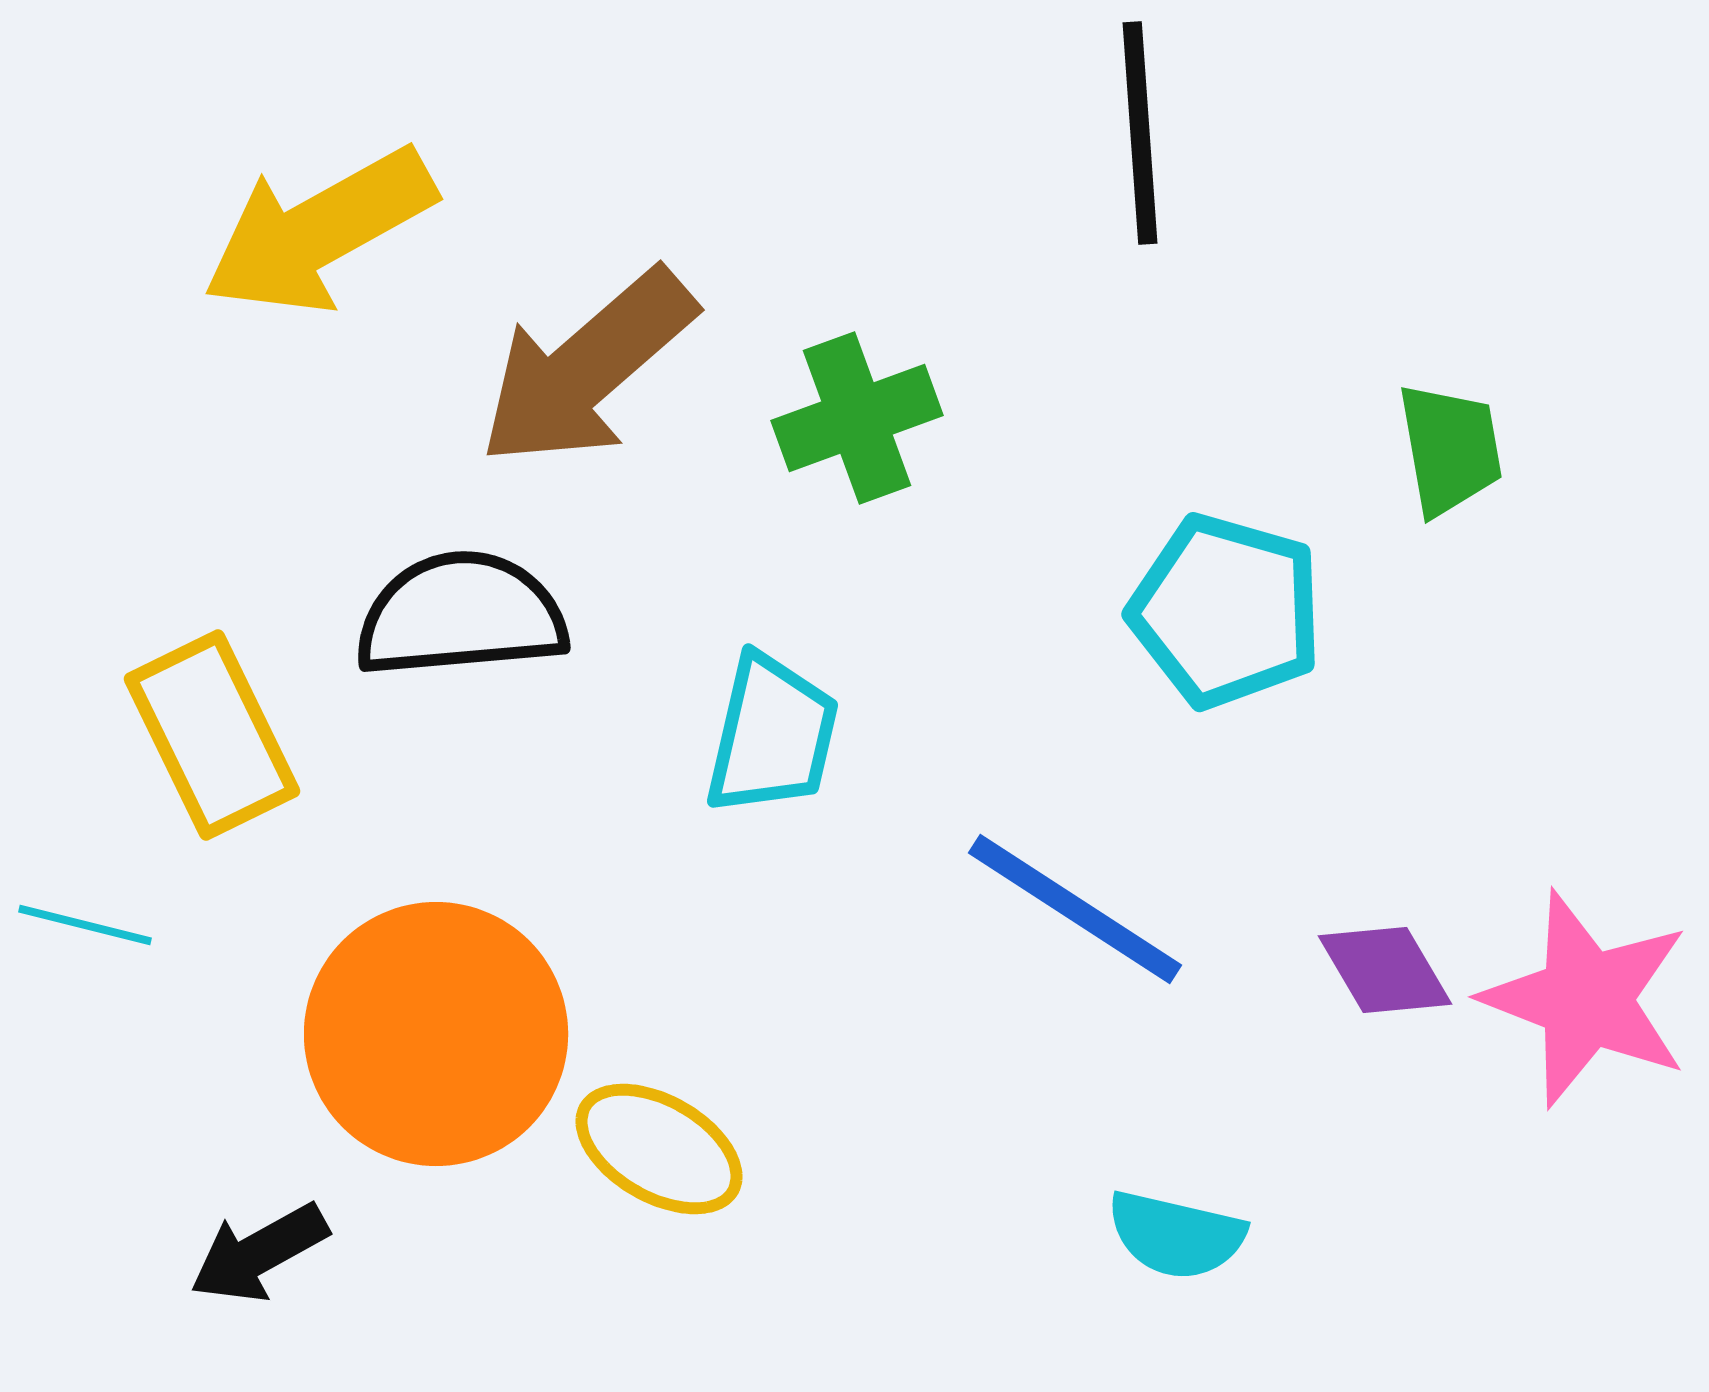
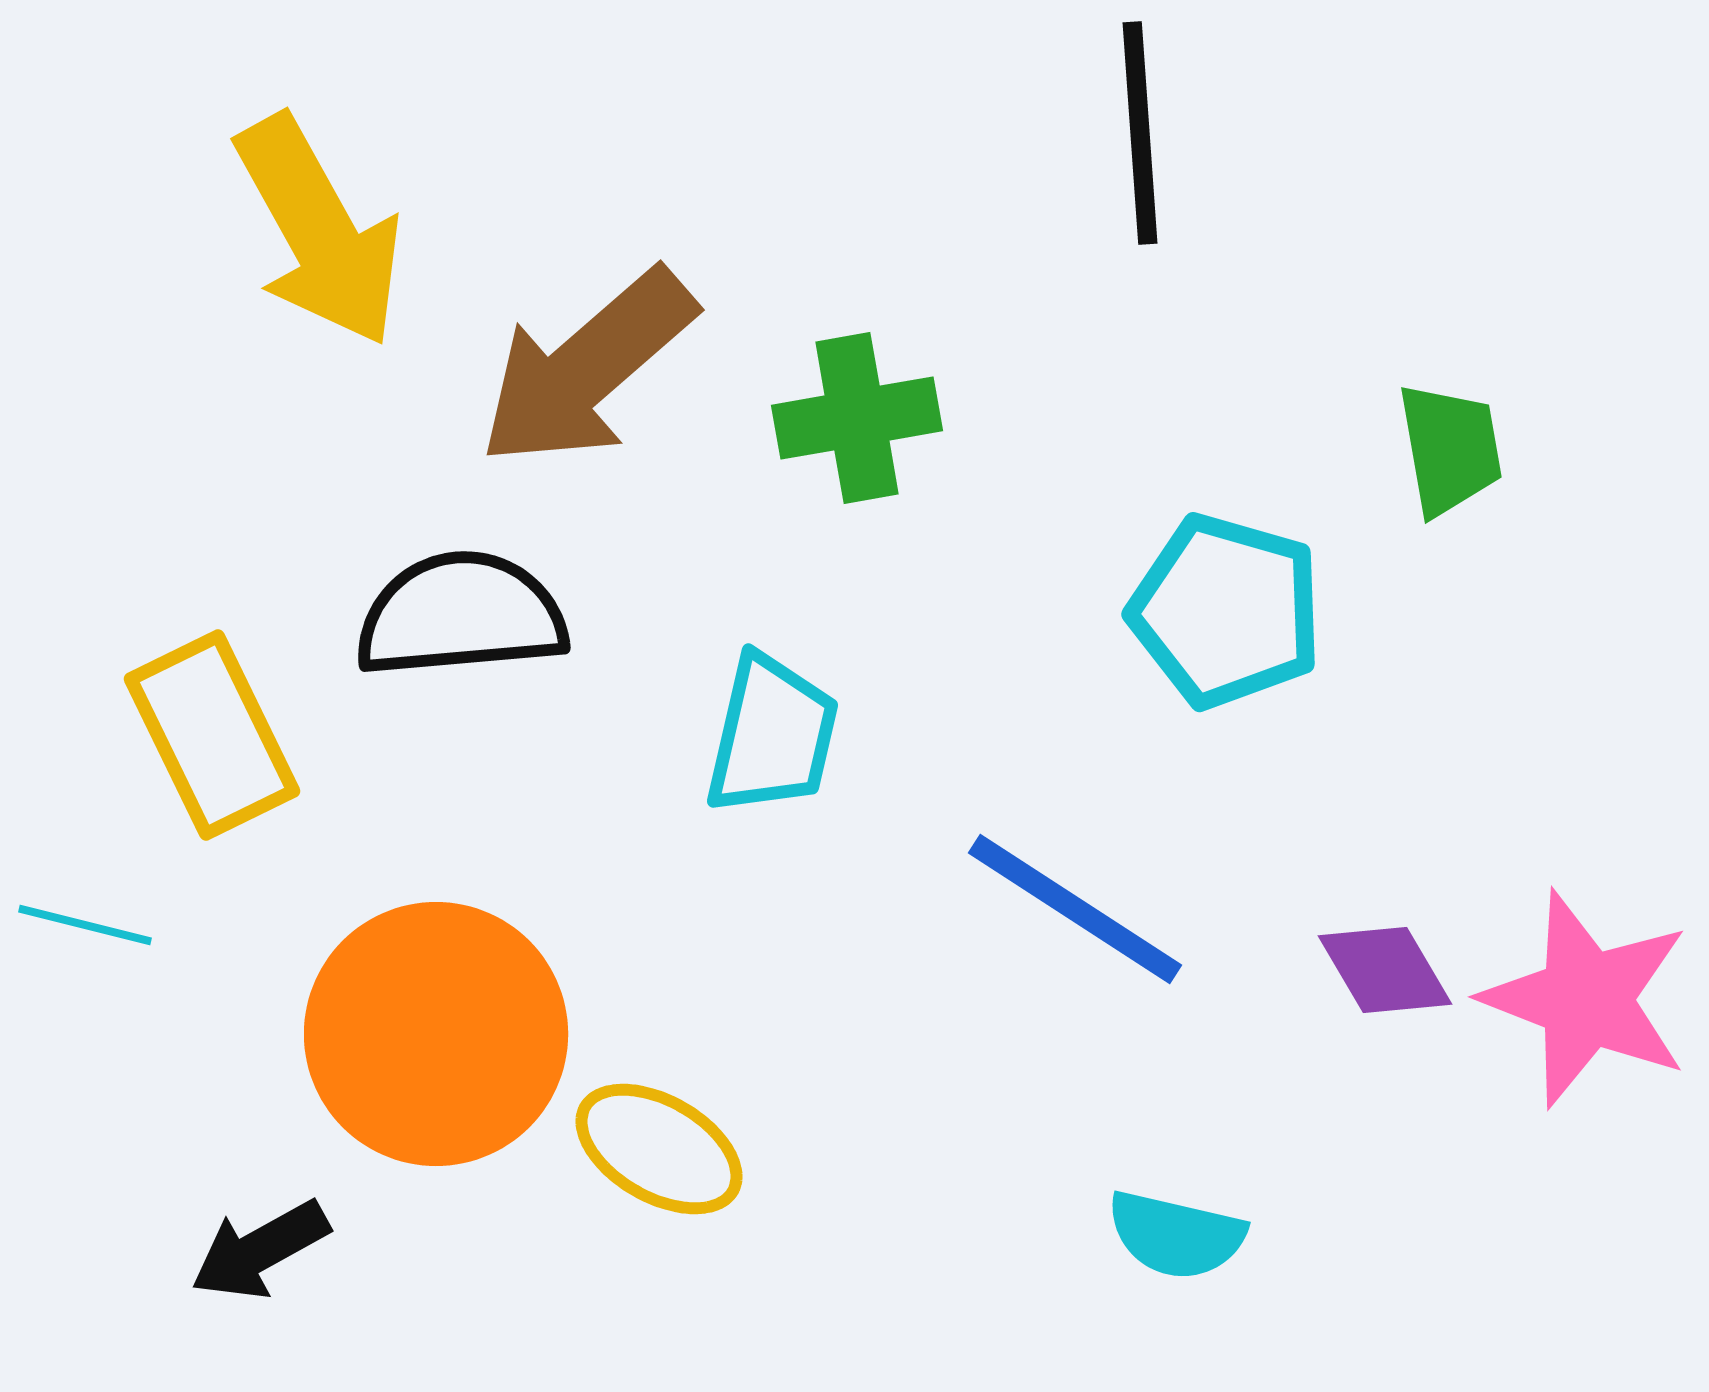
yellow arrow: rotated 90 degrees counterclockwise
green cross: rotated 10 degrees clockwise
black arrow: moved 1 px right, 3 px up
